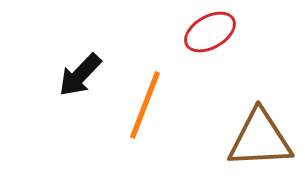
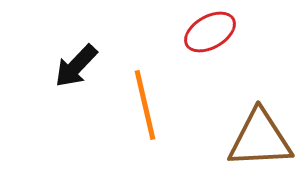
black arrow: moved 4 px left, 9 px up
orange line: rotated 34 degrees counterclockwise
